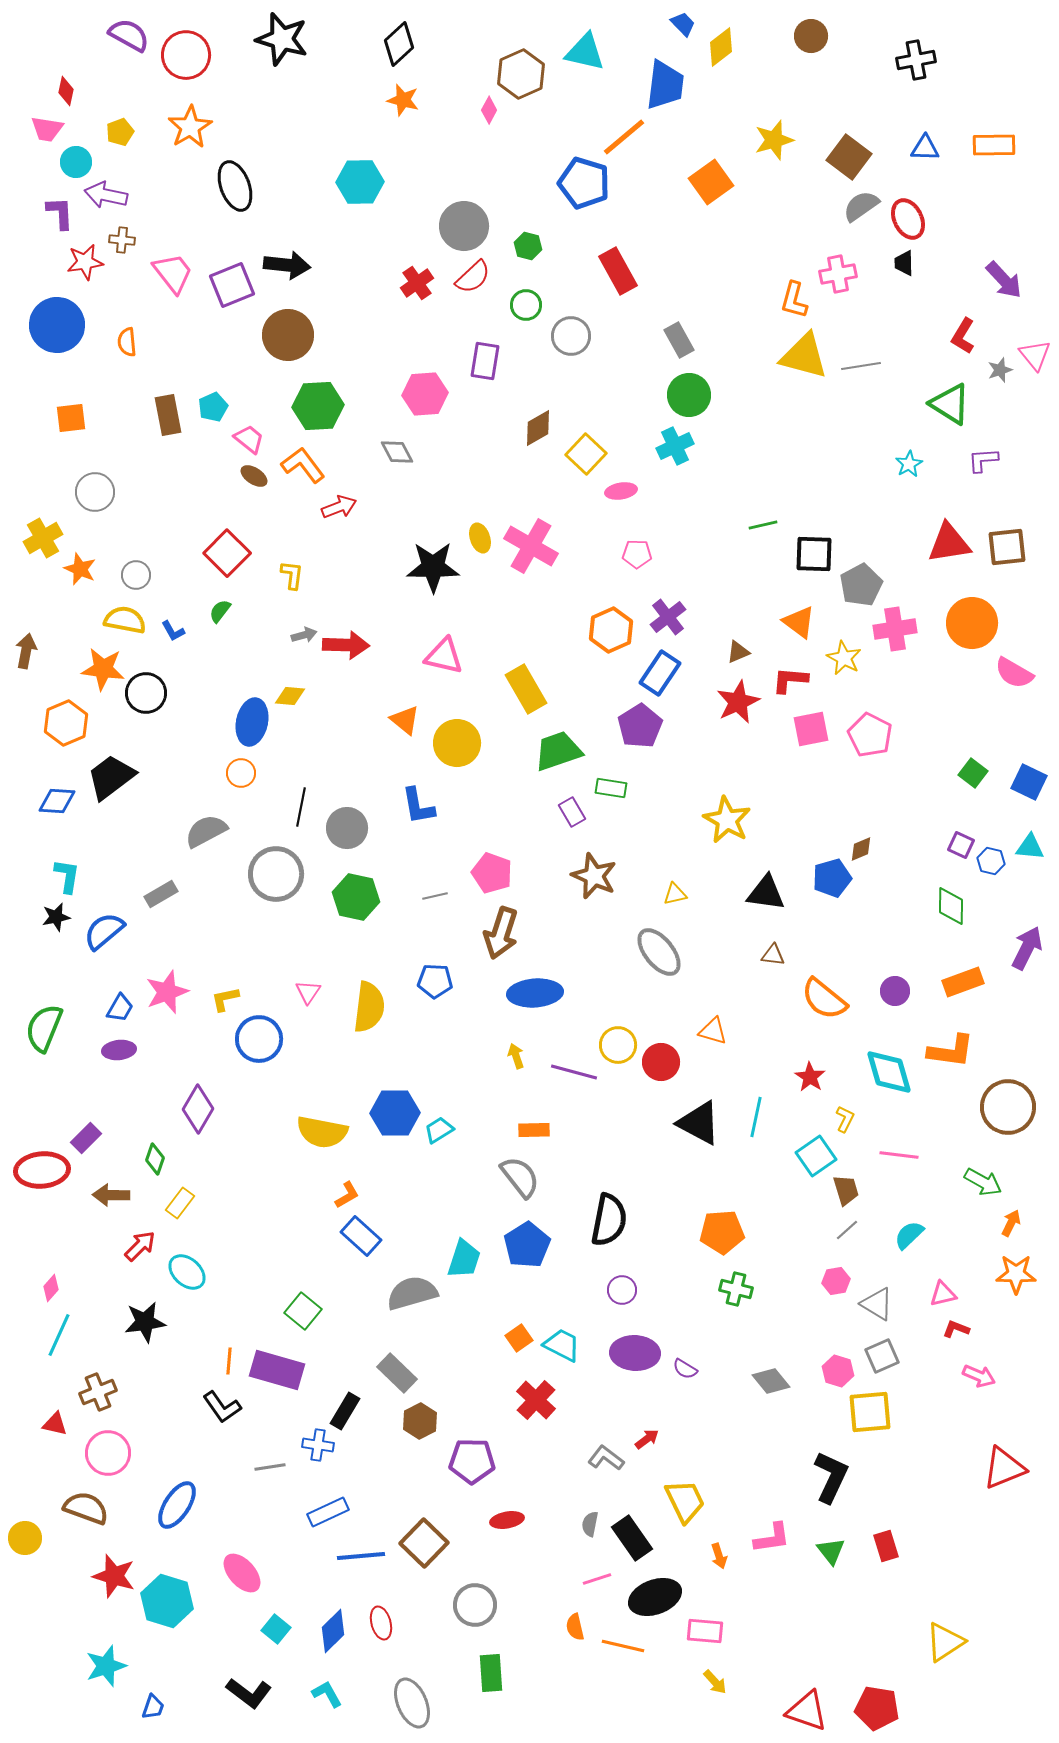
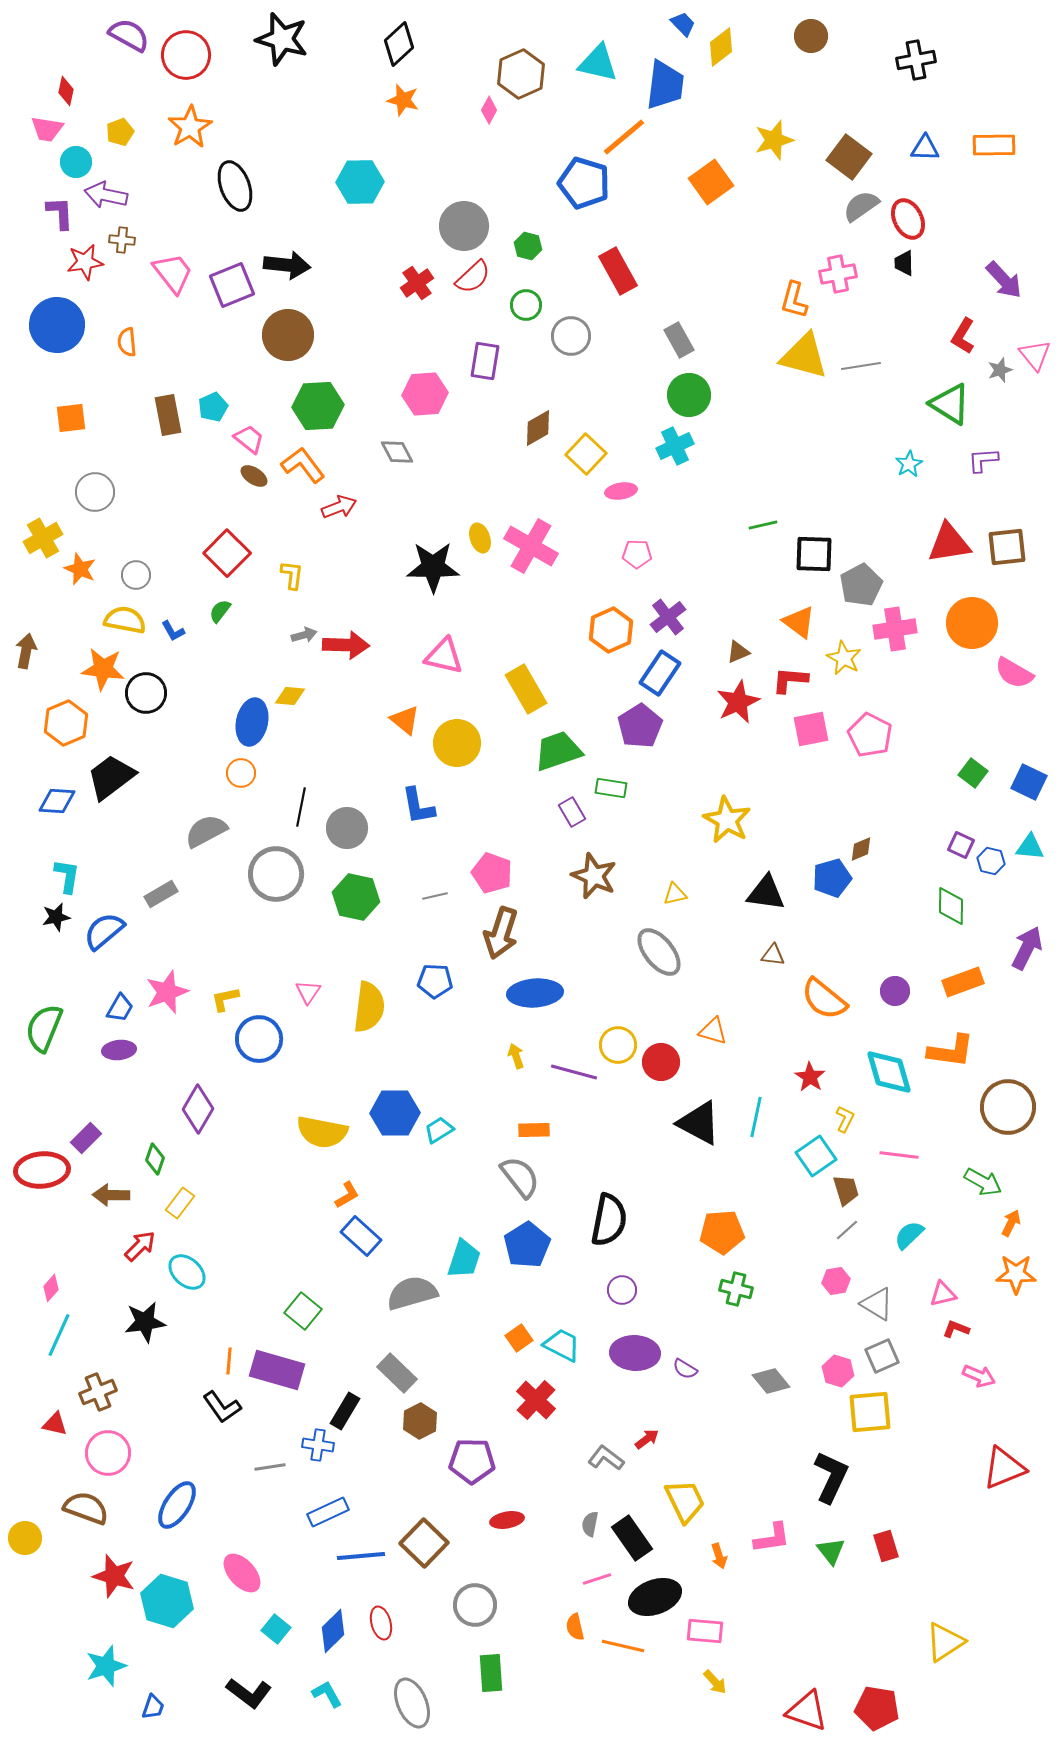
cyan triangle at (585, 52): moved 13 px right, 11 px down
